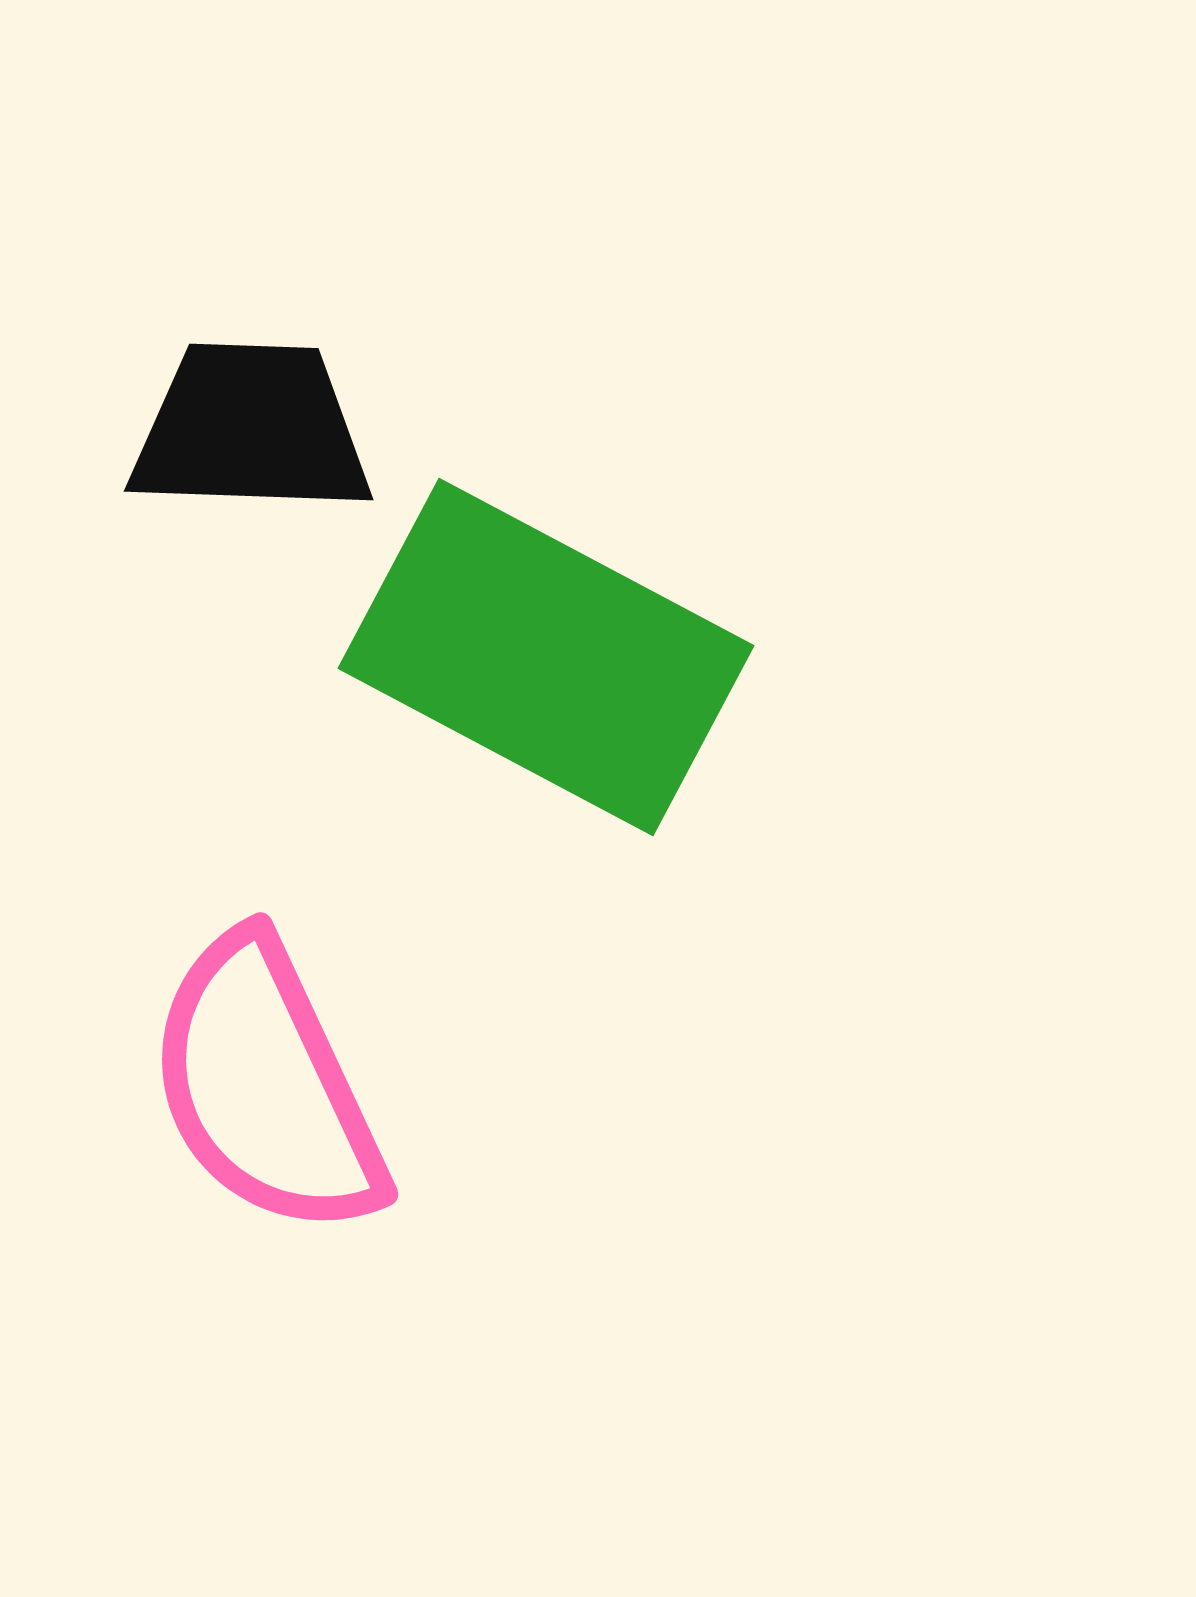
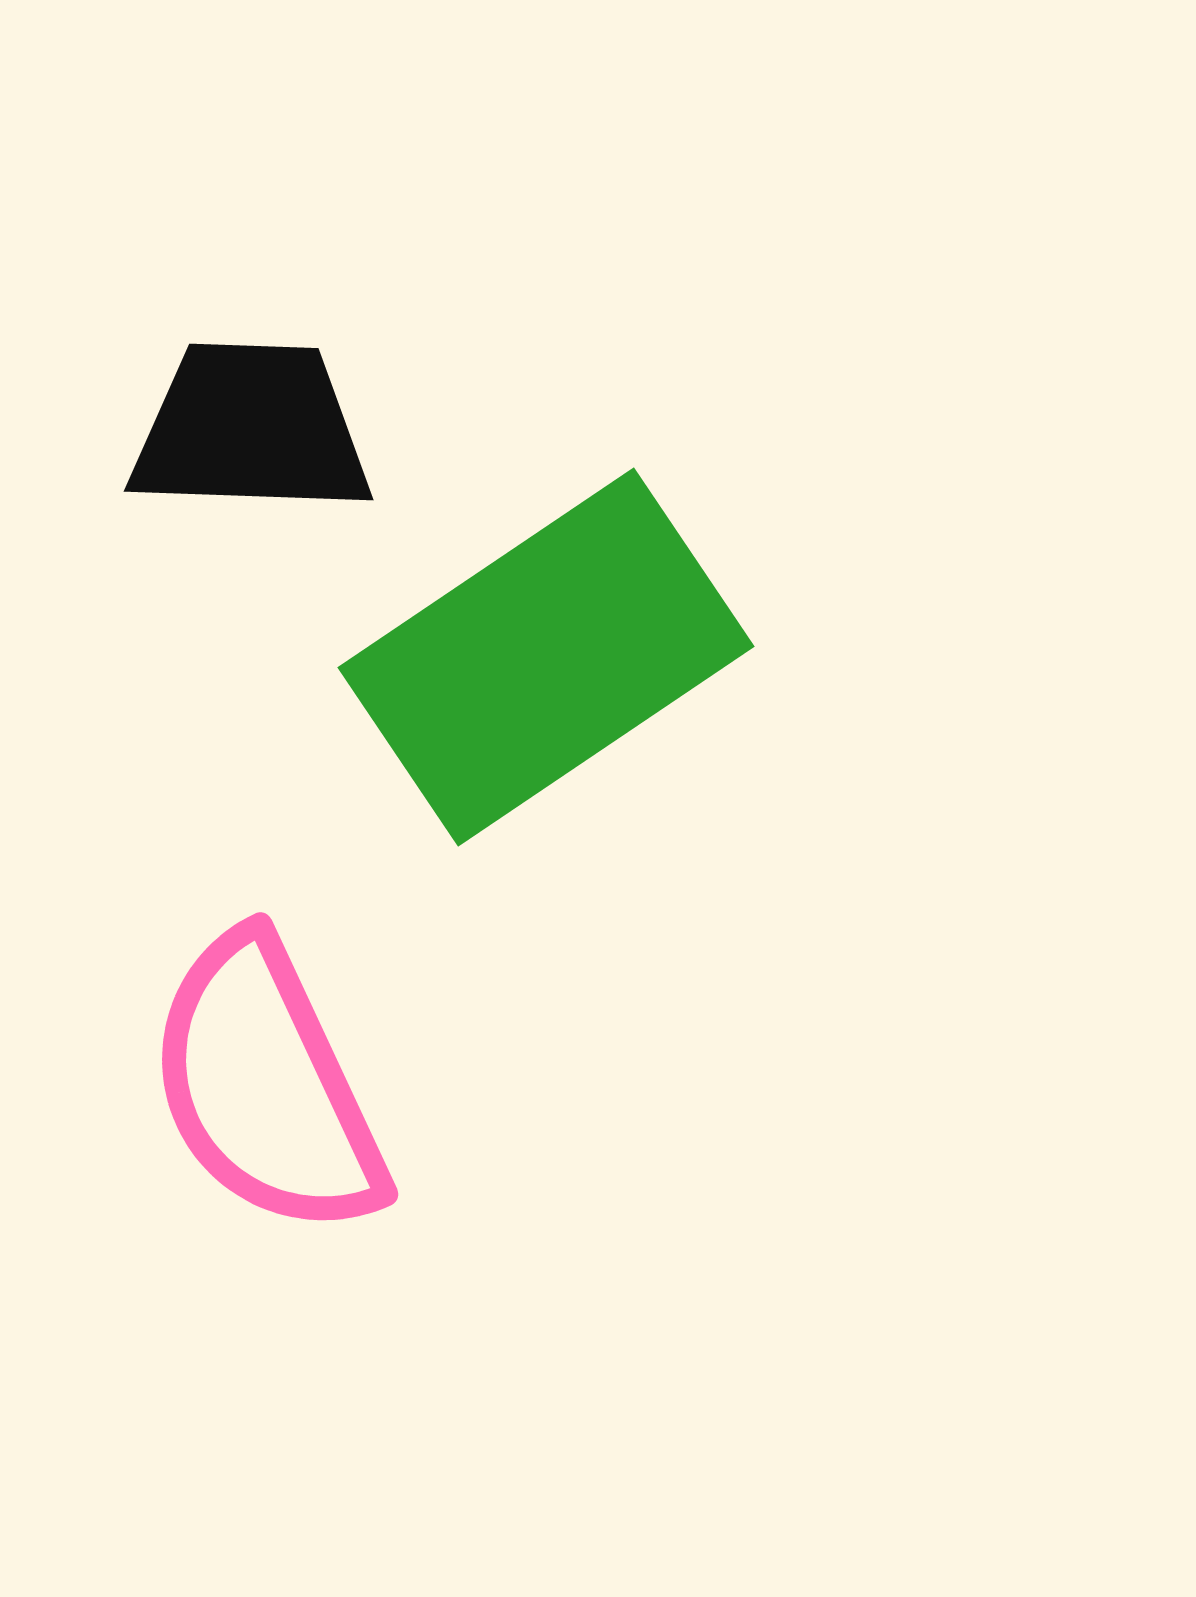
green rectangle: rotated 62 degrees counterclockwise
